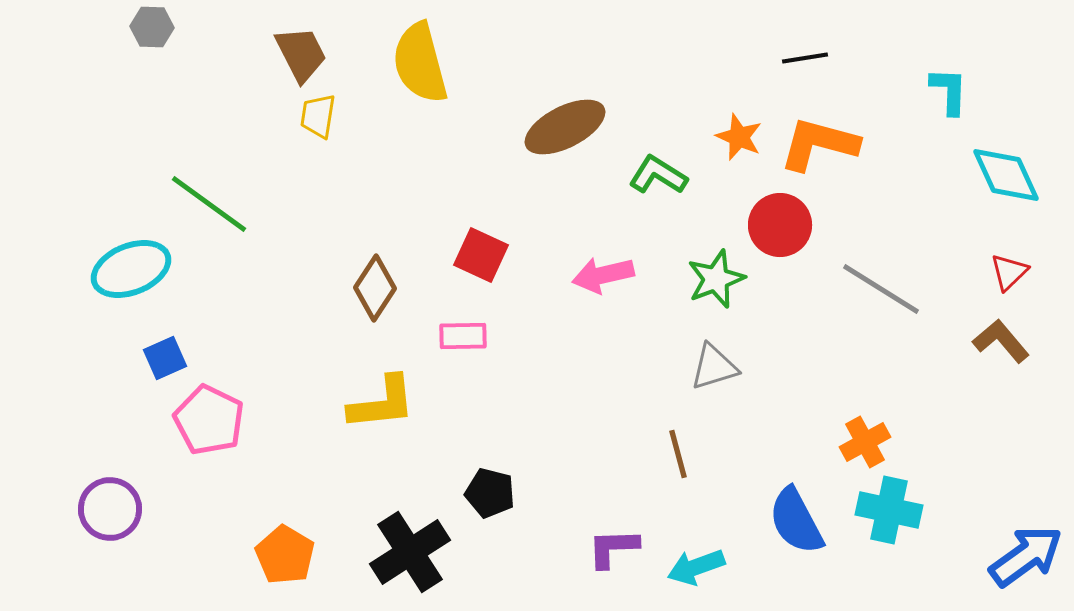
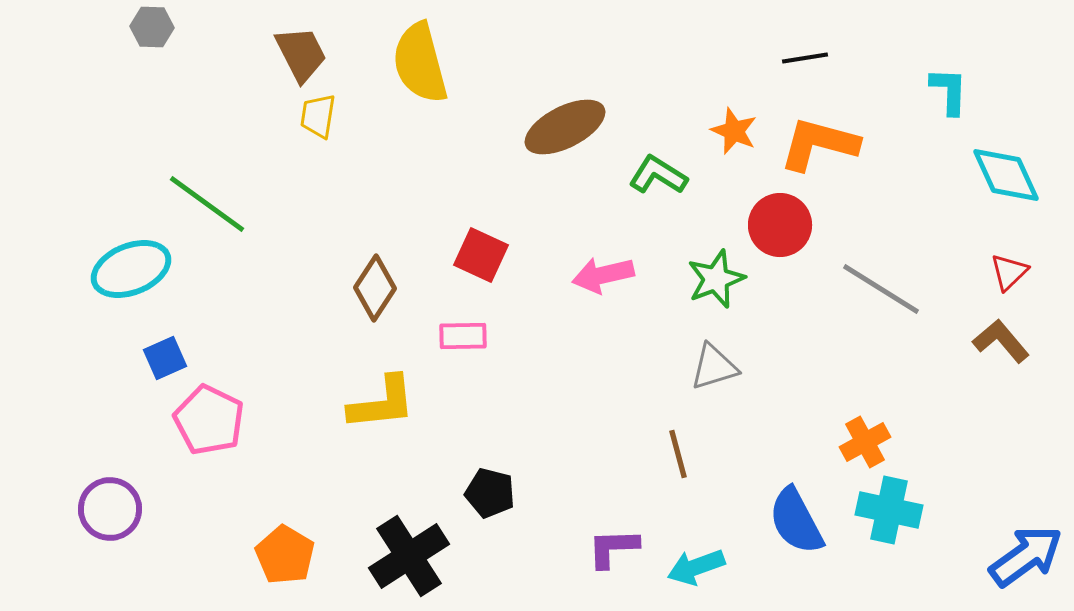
orange star: moved 5 px left, 6 px up
green line: moved 2 px left
black cross: moved 1 px left, 4 px down
